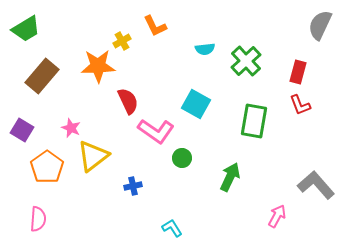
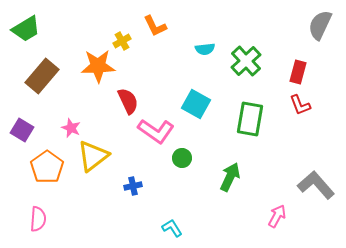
green rectangle: moved 4 px left, 2 px up
